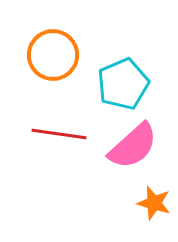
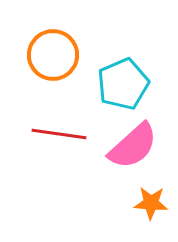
orange star: moved 3 px left; rotated 12 degrees counterclockwise
